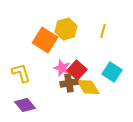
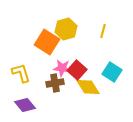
orange square: moved 2 px right, 2 px down
pink star: rotated 12 degrees counterclockwise
brown cross: moved 14 px left
